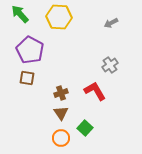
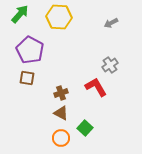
green arrow: rotated 84 degrees clockwise
red L-shape: moved 1 px right, 4 px up
brown triangle: rotated 28 degrees counterclockwise
